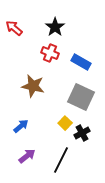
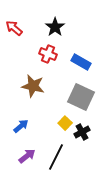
red cross: moved 2 px left, 1 px down
black cross: moved 1 px up
black line: moved 5 px left, 3 px up
